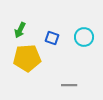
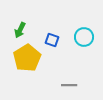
blue square: moved 2 px down
yellow pentagon: rotated 28 degrees counterclockwise
